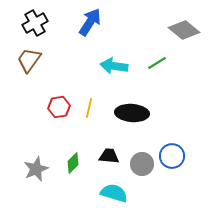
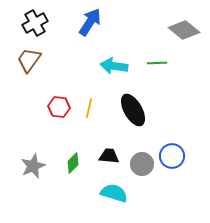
green line: rotated 30 degrees clockwise
red hexagon: rotated 15 degrees clockwise
black ellipse: moved 1 px right, 3 px up; rotated 56 degrees clockwise
gray star: moved 3 px left, 3 px up
